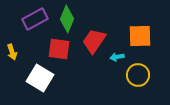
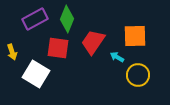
orange square: moved 5 px left
red trapezoid: moved 1 px left, 1 px down
red square: moved 1 px left, 1 px up
cyan arrow: rotated 40 degrees clockwise
white square: moved 4 px left, 4 px up
